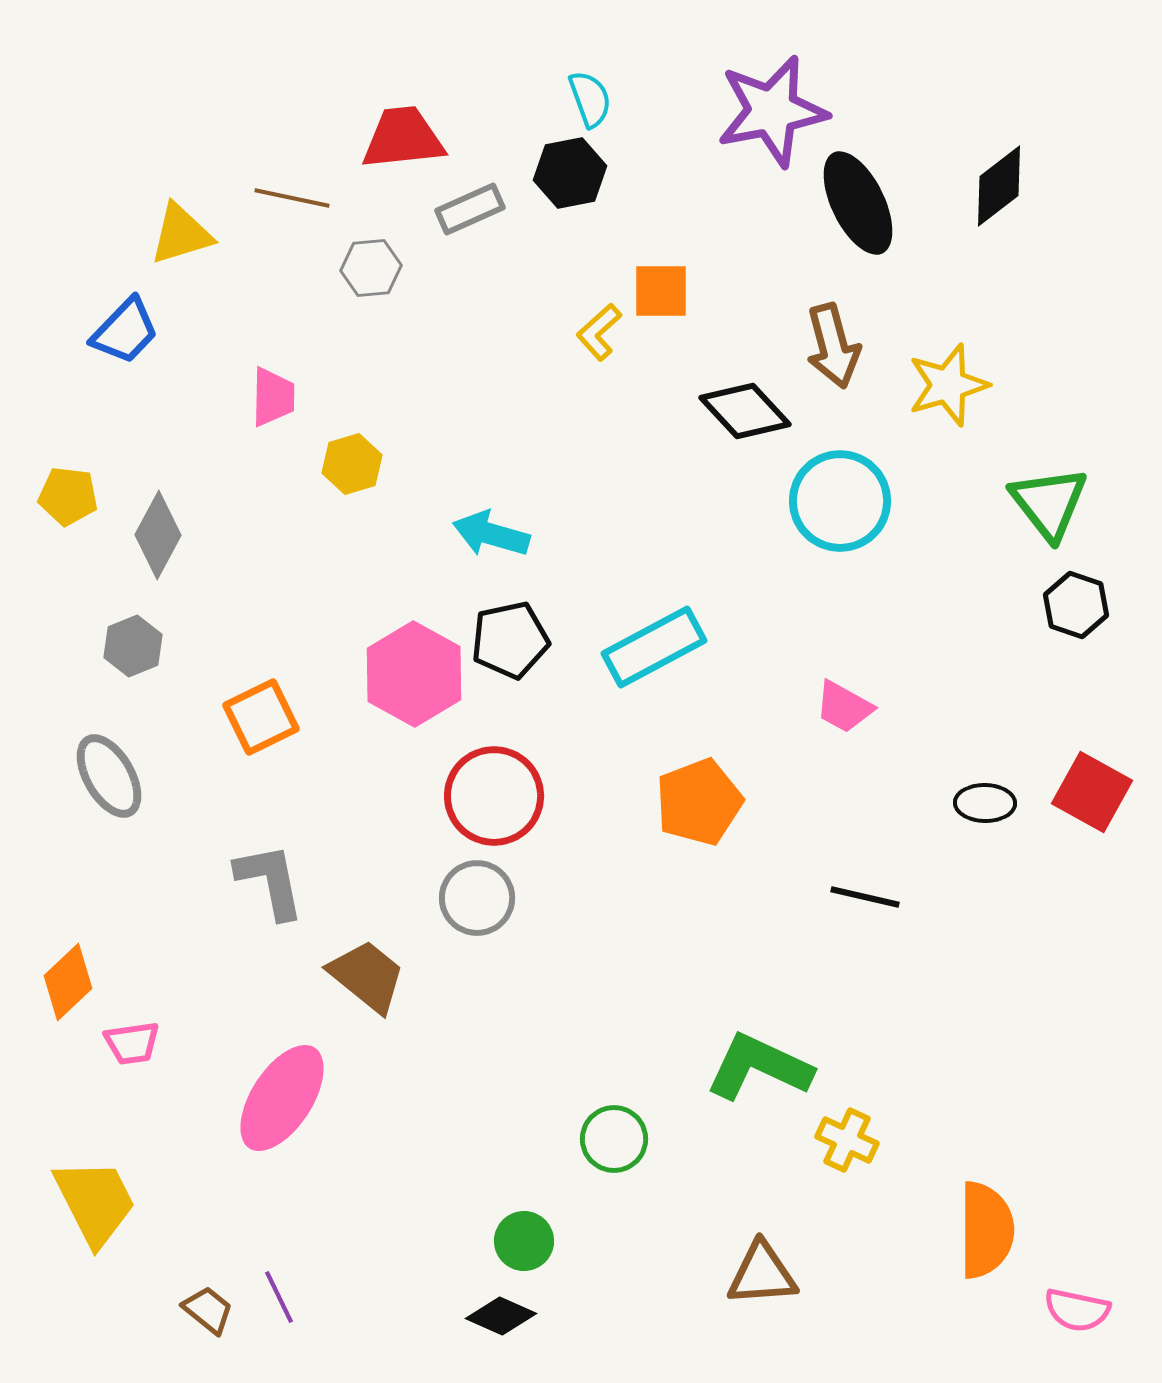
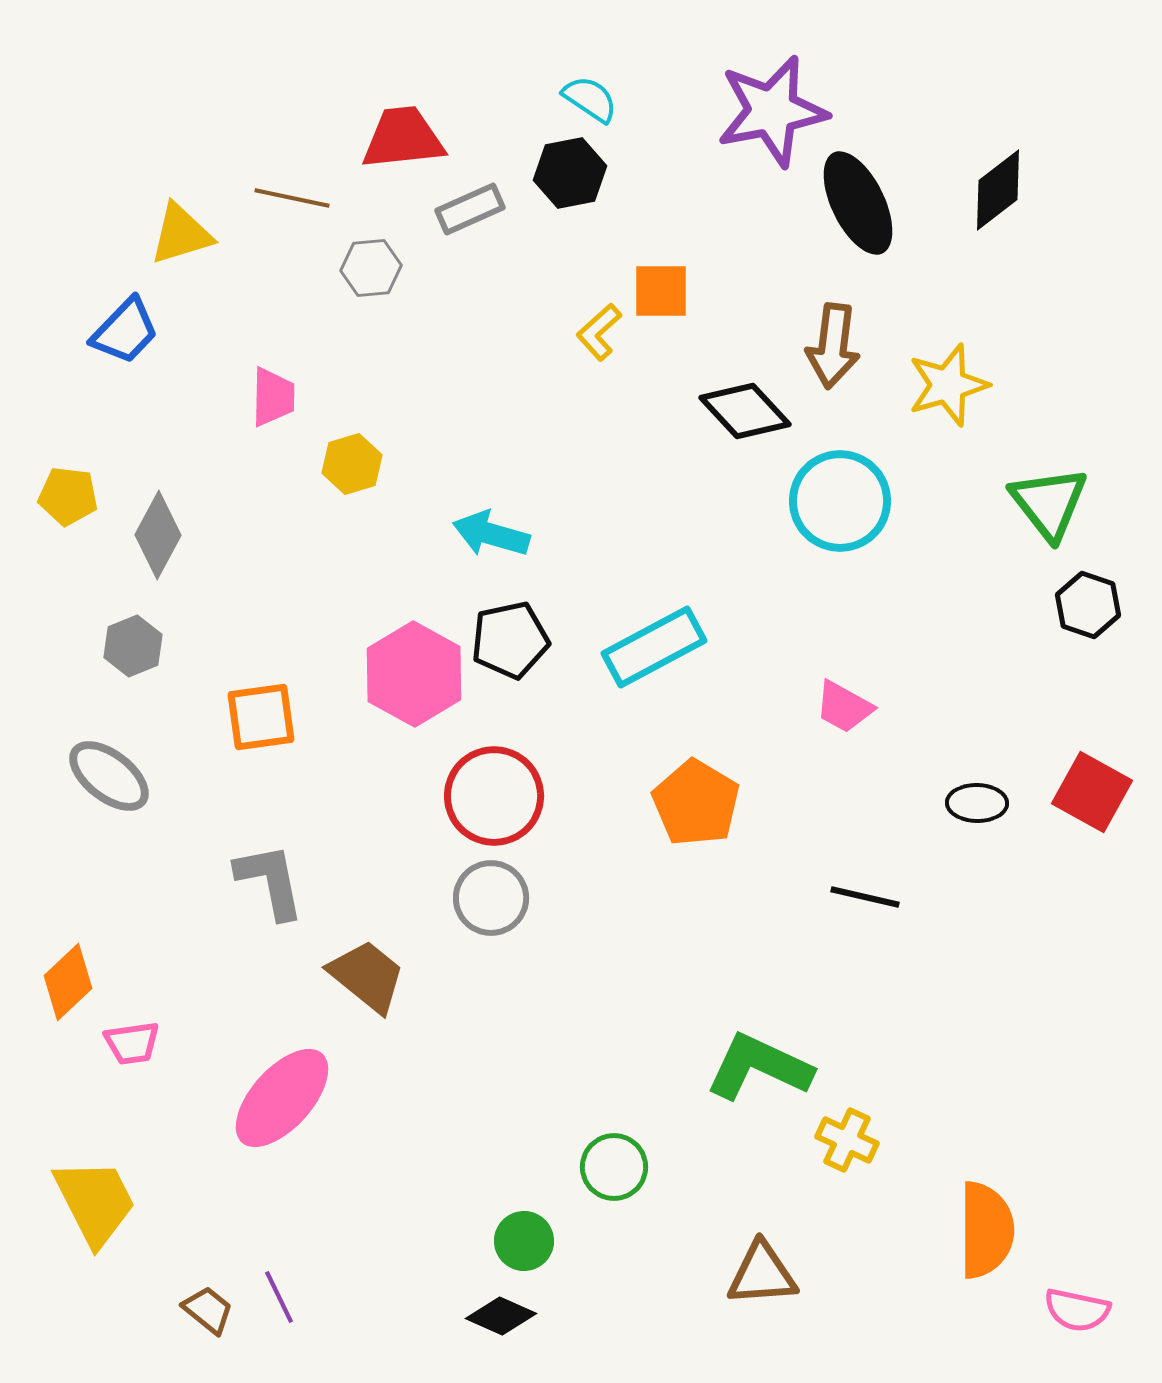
cyan semicircle at (590, 99): rotated 36 degrees counterclockwise
black diamond at (999, 186): moved 1 px left, 4 px down
brown arrow at (833, 346): rotated 22 degrees clockwise
black hexagon at (1076, 605): moved 12 px right
orange square at (261, 717): rotated 18 degrees clockwise
gray ellipse at (109, 776): rotated 22 degrees counterclockwise
orange pentagon at (699, 802): moved 3 px left, 1 px down; rotated 20 degrees counterclockwise
black ellipse at (985, 803): moved 8 px left
gray circle at (477, 898): moved 14 px right
pink ellipse at (282, 1098): rotated 9 degrees clockwise
green circle at (614, 1139): moved 28 px down
